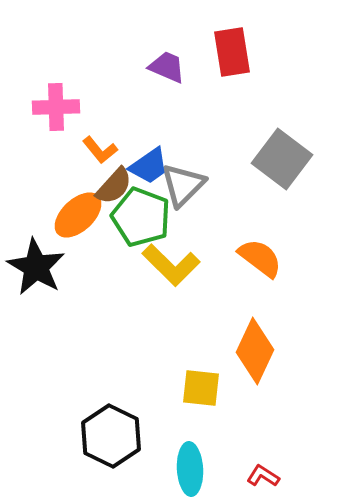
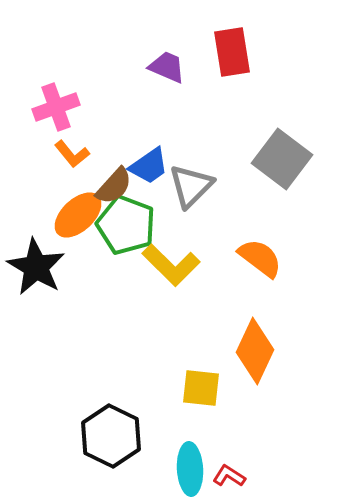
pink cross: rotated 18 degrees counterclockwise
orange L-shape: moved 28 px left, 4 px down
gray triangle: moved 8 px right, 1 px down
green pentagon: moved 15 px left, 8 px down
red L-shape: moved 34 px left
